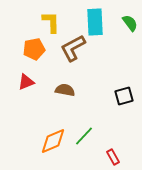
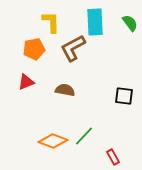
black square: rotated 24 degrees clockwise
orange diamond: rotated 44 degrees clockwise
